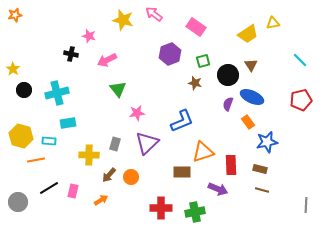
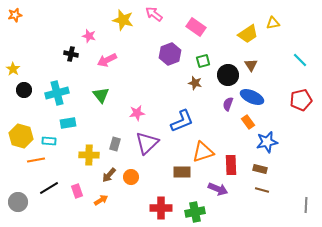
green triangle at (118, 89): moved 17 px left, 6 px down
pink rectangle at (73, 191): moved 4 px right; rotated 32 degrees counterclockwise
